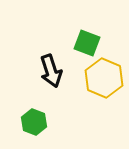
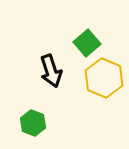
green square: rotated 28 degrees clockwise
green hexagon: moved 1 px left, 1 px down
